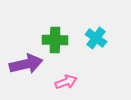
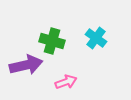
green cross: moved 3 px left, 1 px down; rotated 15 degrees clockwise
purple arrow: moved 1 px down
